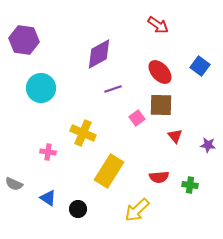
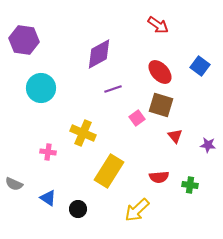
brown square: rotated 15 degrees clockwise
